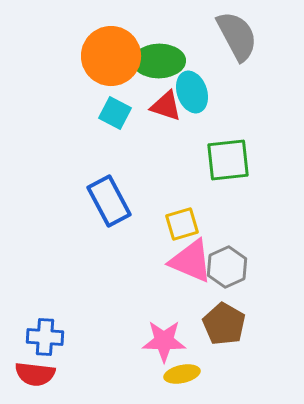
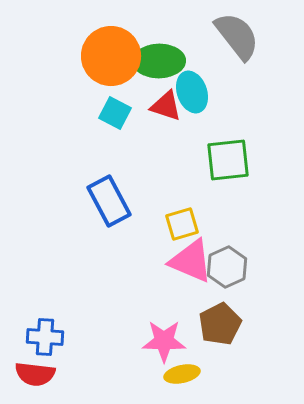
gray semicircle: rotated 10 degrees counterclockwise
brown pentagon: moved 4 px left; rotated 15 degrees clockwise
